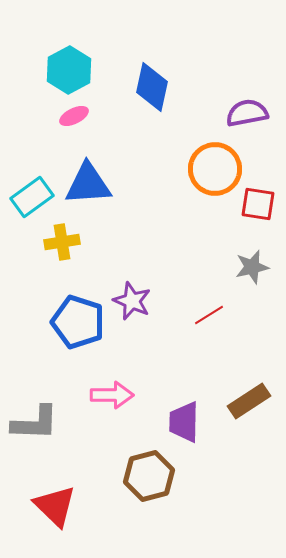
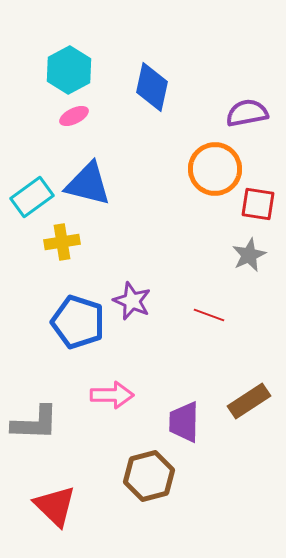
blue triangle: rotated 18 degrees clockwise
gray star: moved 3 px left, 12 px up; rotated 12 degrees counterclockwise
red line: rotated 52 degrees clockwise
